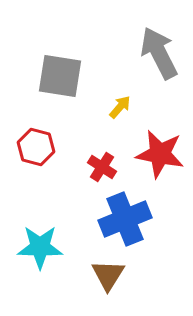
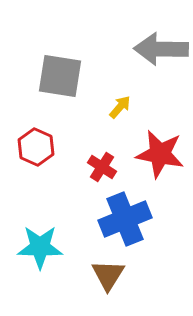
gray arrow: moved 2 px right, 4 px up; rotated 62 degrees counterclockwise
red hexagon: rotated 9 degrees clockwise
